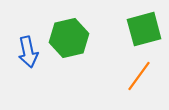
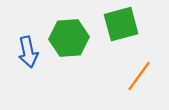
green square: moved 23 px left, 5 px up
green hexagon: rotated 9 degrees clockwise
